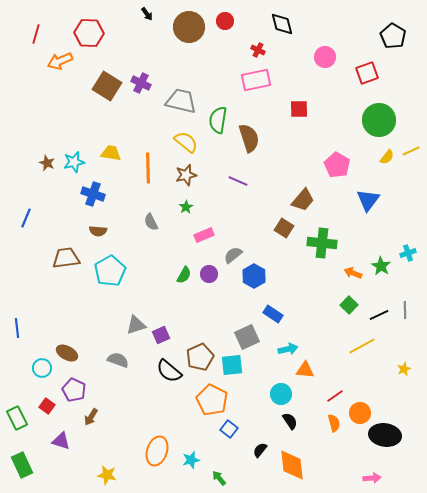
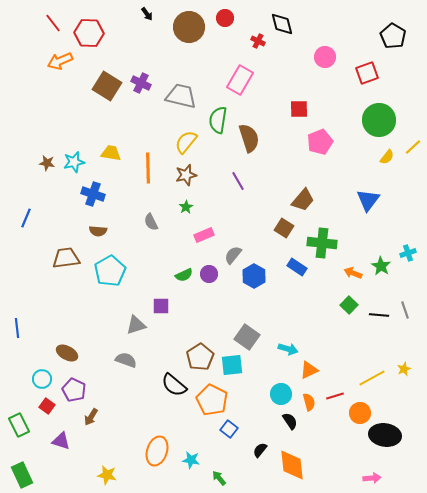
red circle at (225, 21): moved 3 px up
red line at (36, 34): moved 17 px right, 11 px up; rotated 54 degrees counterclockwise
red cross at (258, 50): moved 9 px up
pink rectangle at (256, 80): moved 16 px left; rotated 48 degrees counterclockwise
gray trapezoid at (181, 101): moved 5 px up
yellow semicircle at (186, 142): rotated 90 degrees counterclockwise
yellow line at (411, 151): moved 2 px right, 4 px up; rotated 18 degrees counterclockwise
brown star at (47, 163): rotated 14 degrees counterclockwise
pink pentagon at (337, 165): moved 17 px left, 23 px up; rotated 20 degrees clockwise
purple line at (238, 181): rotated 36 degrees clockwise
gray semicircle at (233, 255): rotated 12 degrees counterclockwise
green semicircle at (184, 275): rotated 36 degrees clockwise
gray line at (405, 310): rotated 18 degrees counterclockwise
blue rectangle at (273, 314): moved 24 px right, 47 px up
black line at (379, 315): rotated 30 degrees clockwise
purple square at (161, 335): moved 29 px up; rotated 24 degrees clockwise
gray square at (247, 337): rotated 30 degrees counterclockwise
yellow line at (362, 346): moved 10 px right, 32 px down
cyan arrow at (288, 349): rotated 30 degrees clockwise
brown pentagon at (200, 357): rotated 8 degrees counterclockwise
gray semicircle at (118, 360): moved 8 px right
cyan circle at (42, 368): moved 11 px down
orange triangle at (305, 370): moved 4 px right; rotated 30 degrees counterclockwise
black semicircle at (169, 371): moved 5 px right, 14 px down
red line at (335, 396): rotated 18 degrees clockwise
green rectangle at (17, 418): moved 2 px right, 7 px down
orange semicircle at (334, 423): moved 25 px left, 21 px up
cyan star at (191, 460): rotated 24 degrees clockwise
green rectangle at (22, 465): moved 10 px down
